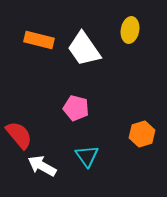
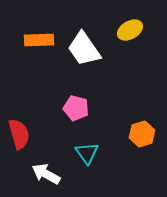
yellow ellipse: rotated 50 degrees clockwise
orange rectangle: rotated 16 degrees counterclockwise
red semicircle: moved 1 px up; rotated 24 degrees clockwise
cyan triangle: moved 3 px up
white arrow: moved 4 px right, 8 px down
